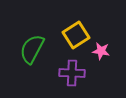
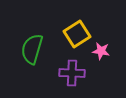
yellow square: moved 1 px right, 1 px up
green semicircle: rotated 12 degrees counterclockwise
